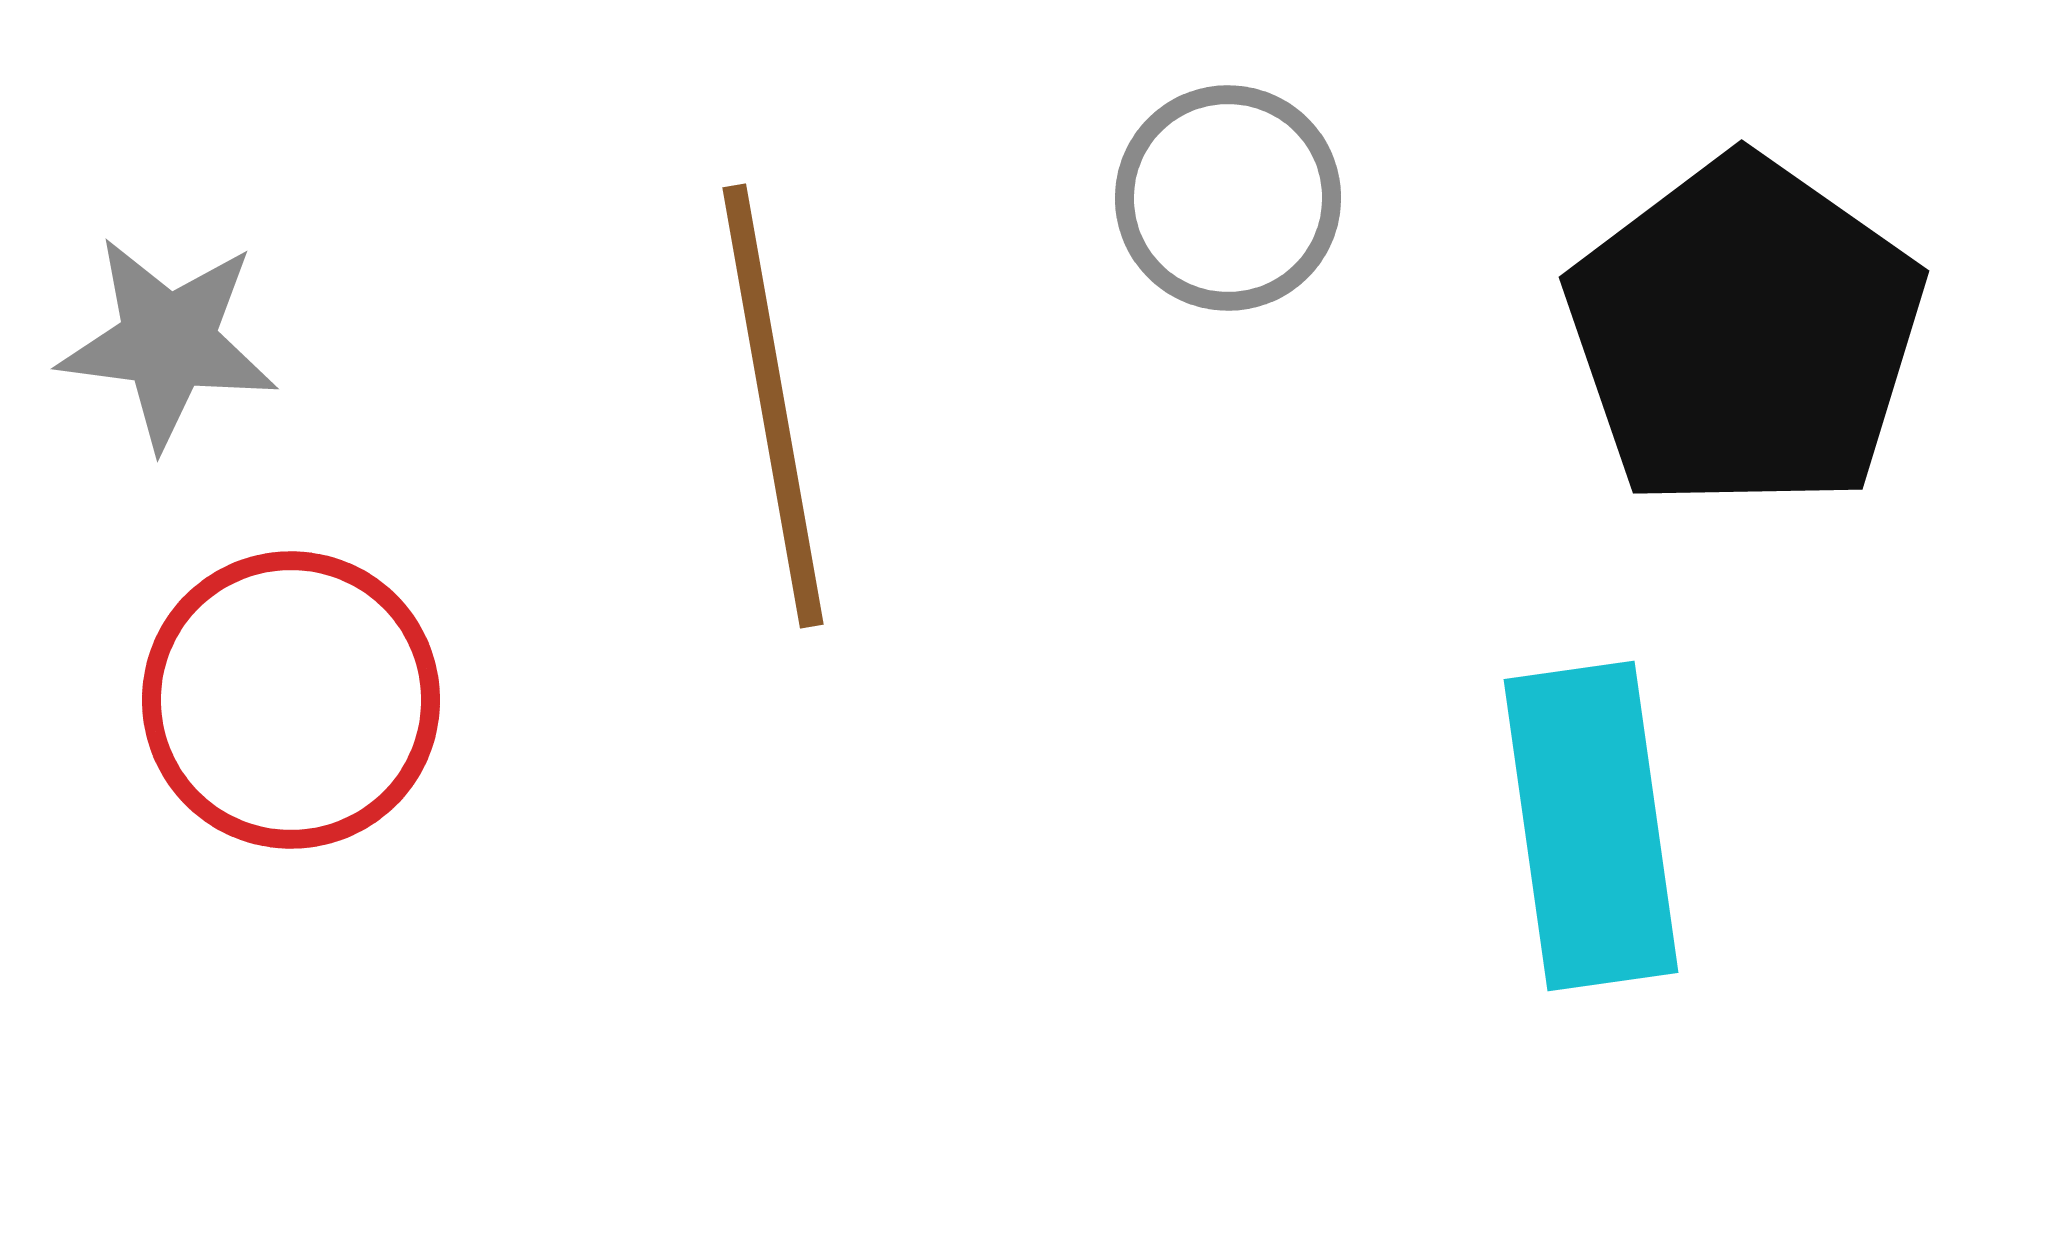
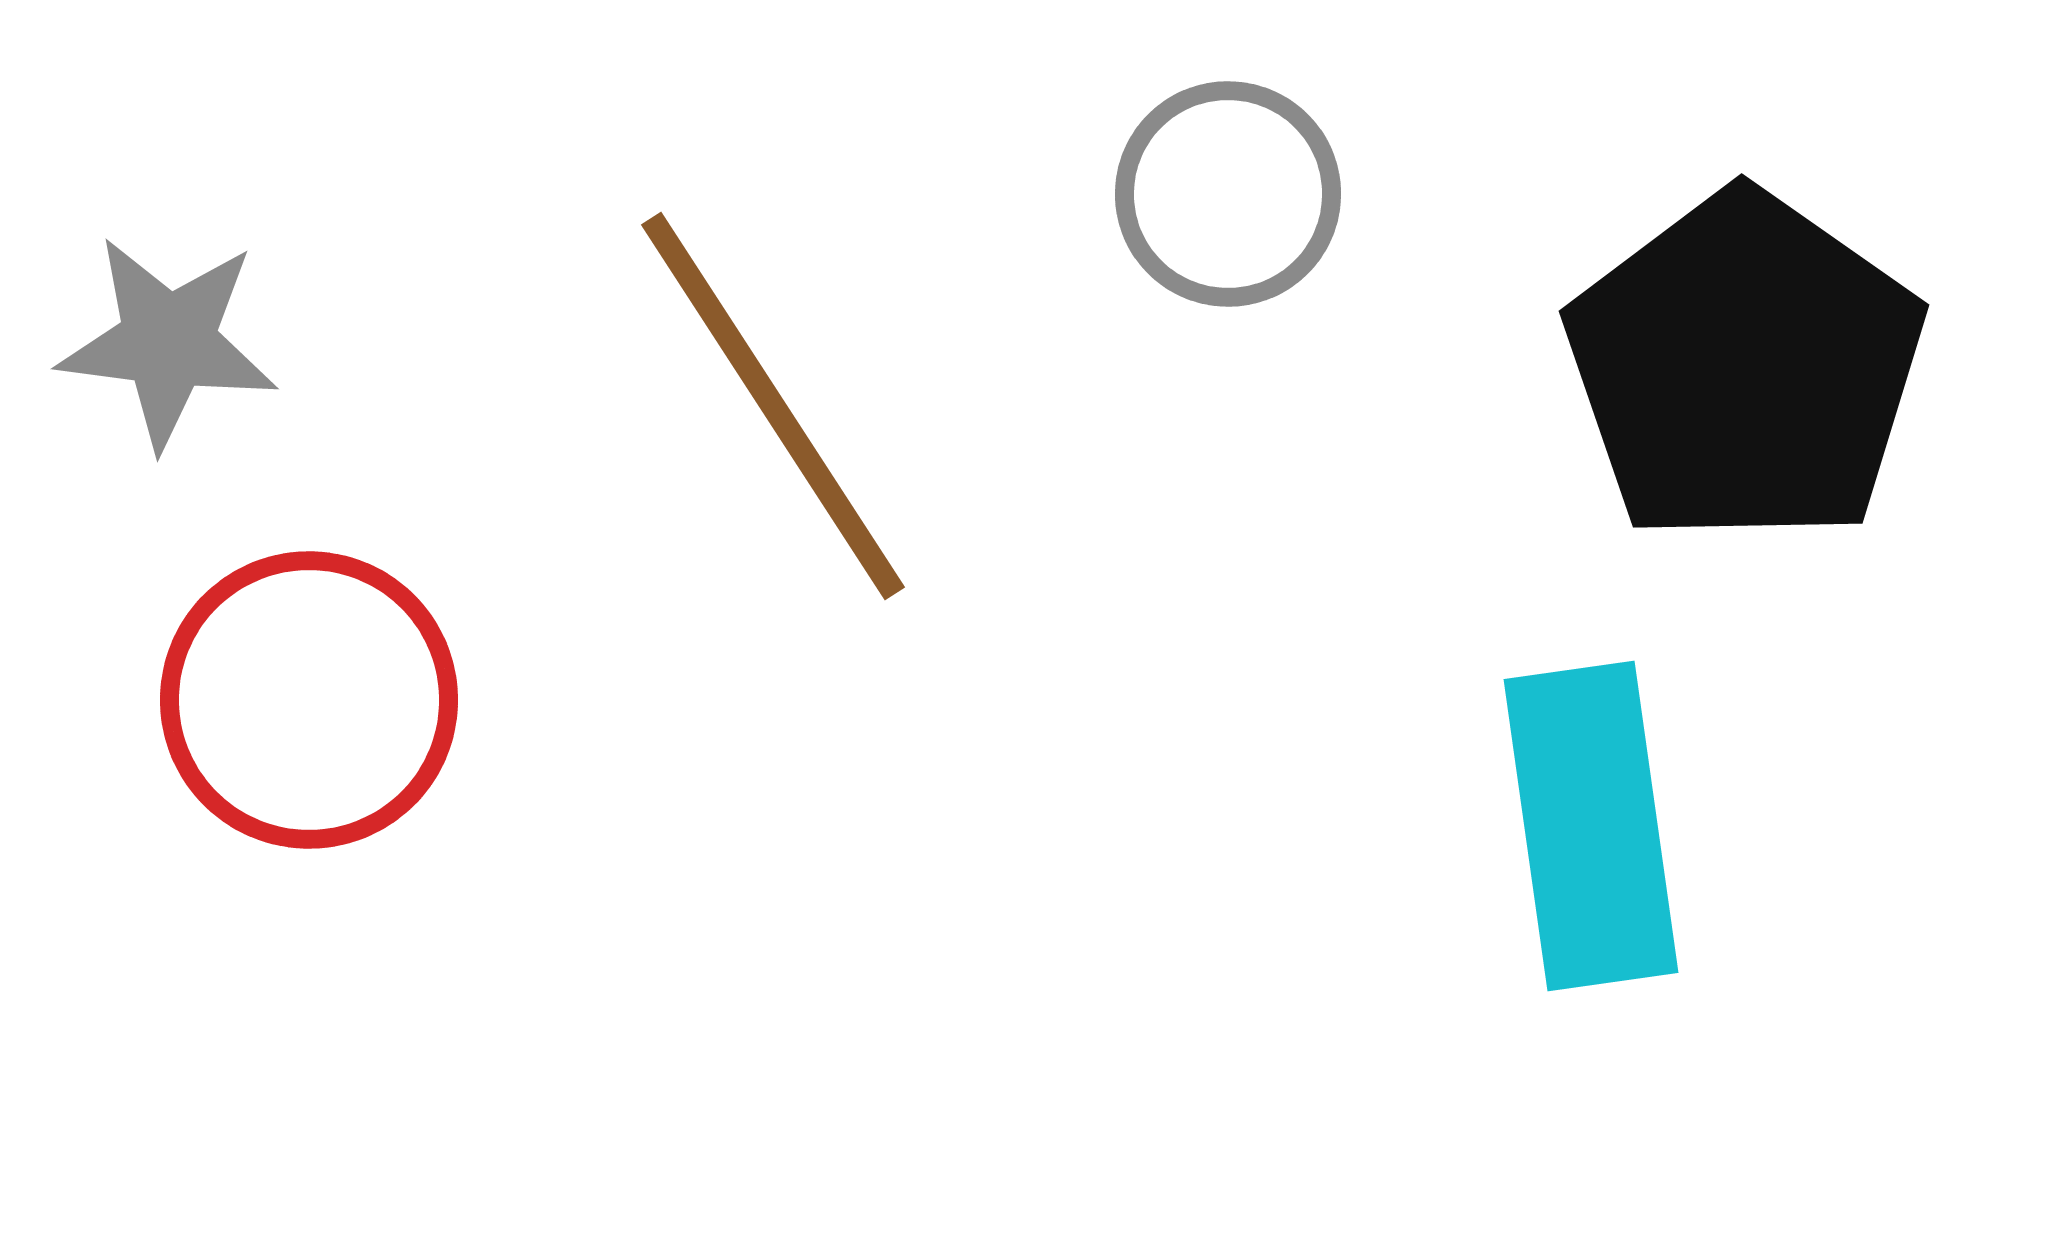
gray circle: moved 4 px up
black pentagon: moved 34 px down
brown line: rotated 23 degrees counterclockwise
red circle: moved 18 px right
